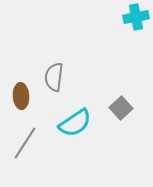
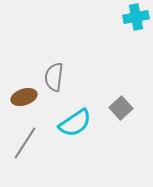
brown ellipse: moved 3 px right, 1 px down; rotated 75 degrees clockwise
